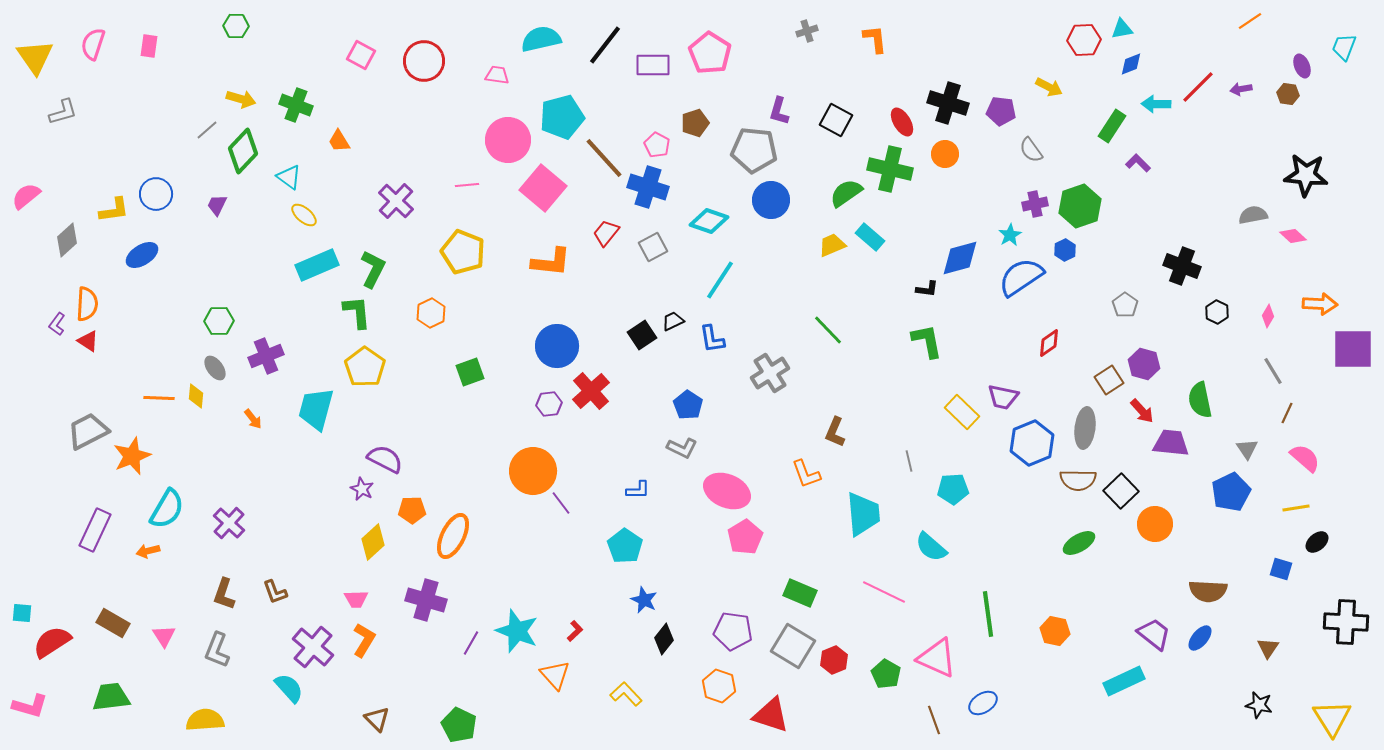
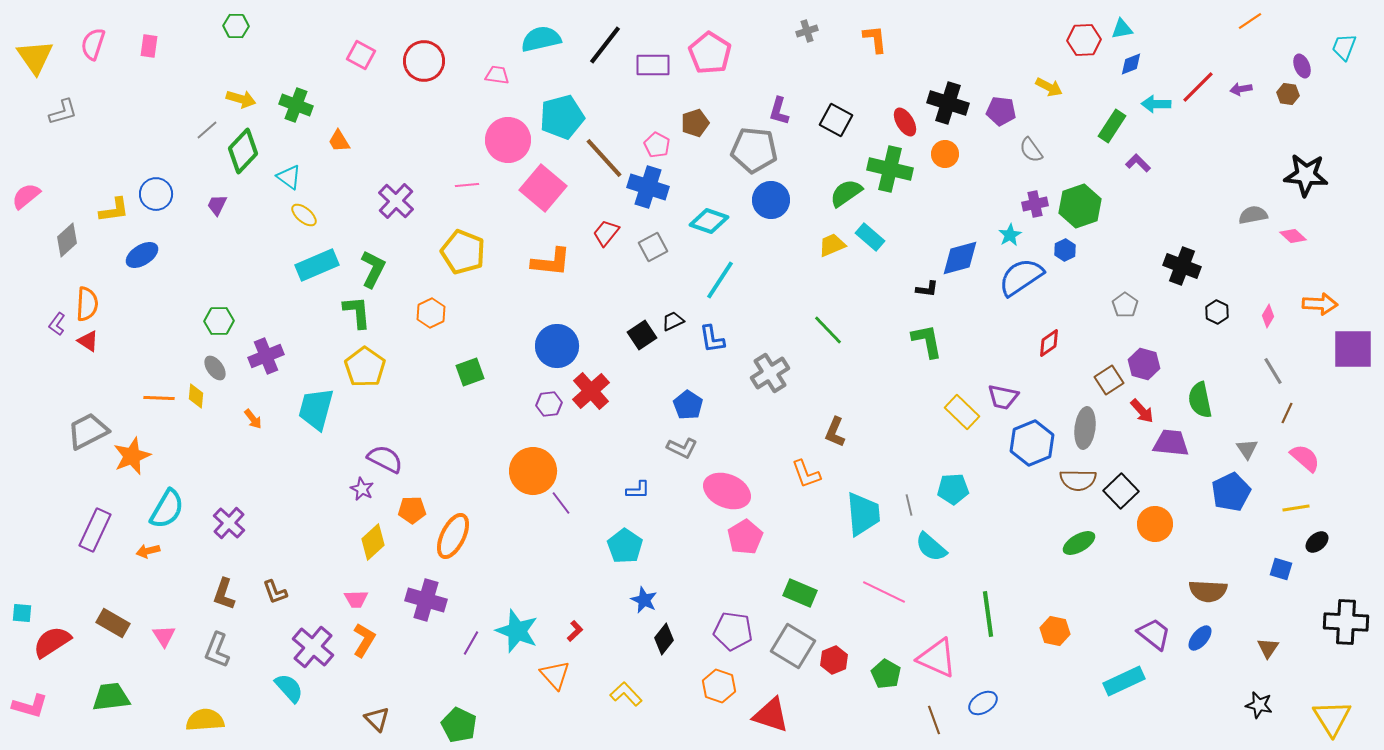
red ellipse at (902, 122): moved 3 px right
gray line at (909, 461): moved 44 px down
